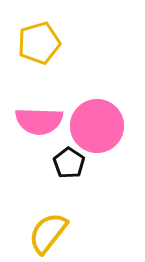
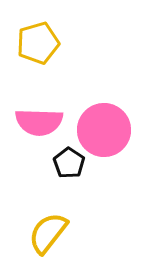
yellow pentagon: moved 1 px left
pink semicircle: moved 1 px down
pink circle: moved 7 px right, 4 px down
